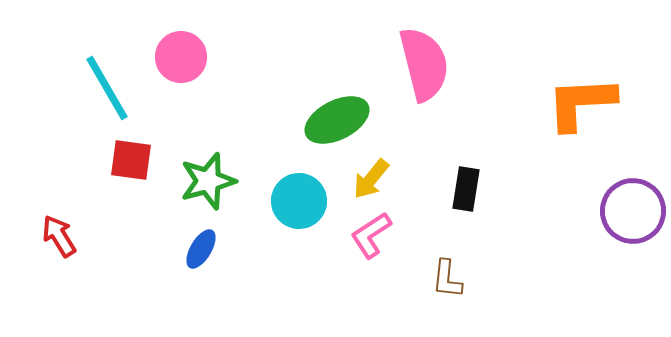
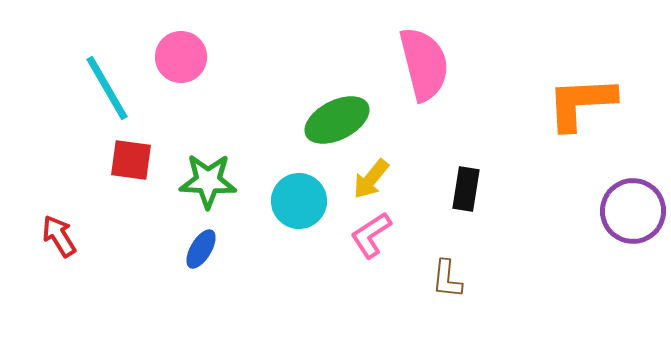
green star: rotated 18 degrees clockwise
